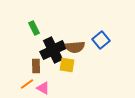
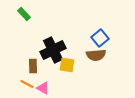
green rectangle: moved 10 px left, 14 px up; rotated 16 degrees counterclockwise
blue square: moved 1 px left, 2 px up
brown semicircle: moved 21 px right, 8 px down
brown rectangle: moved 3 px left
orange line: rotated 64 degrees clockwise
